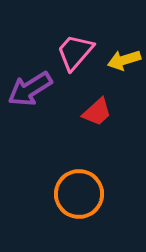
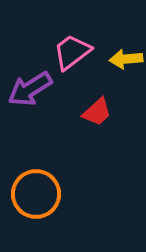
pink trapezoid: moved 3 px left; rotated 12 degrees clockwise
yellow arrow: moved 2 px right, 1 px up; rotated 12 degrees clockwise
orange circle: moved 43 px left
